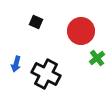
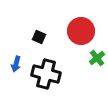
black square: moved 3 px right, 15 px down
black cross: rotated 12 degrees counterclockwise
